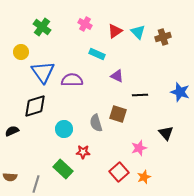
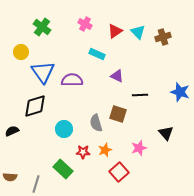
orange star: moved 39 px left, 27 px up
